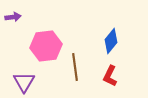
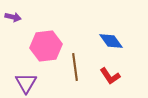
purple arrow: rotated 21 degrees clockwise
blue diamond: rotated 75 degrees counterclockwise
red L-shape: rotated 60 degrees counterclockwise
purple triangle: moved 2 px right, 1 px down
